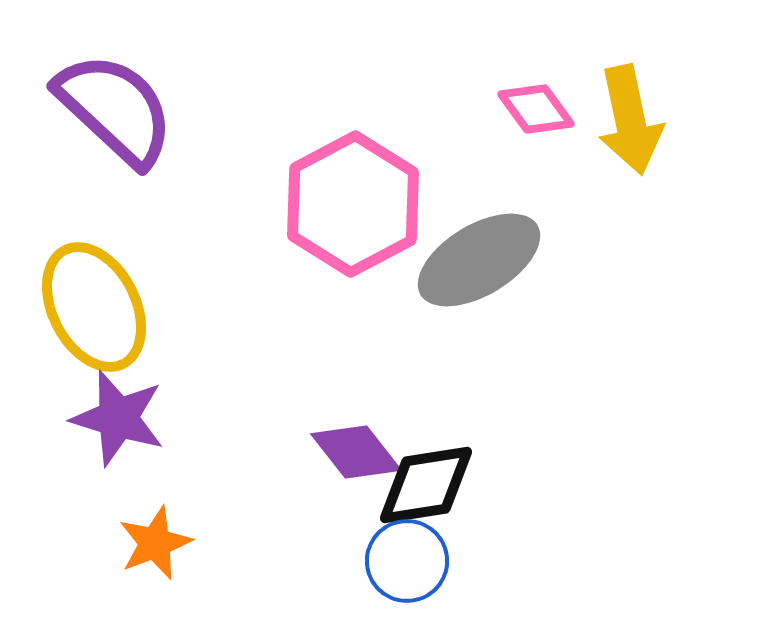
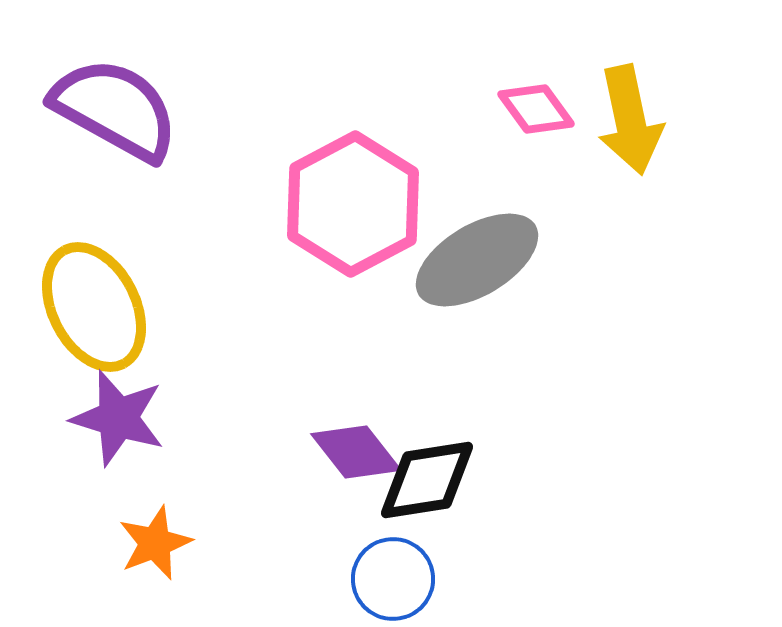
purple semicircle: rotated 14 degrees counterclockwise
gray ellipse: moved 2 px left
black diamond: moved 1 px right, 5 px up
blue circle: moved 14 px left, 18 px down
